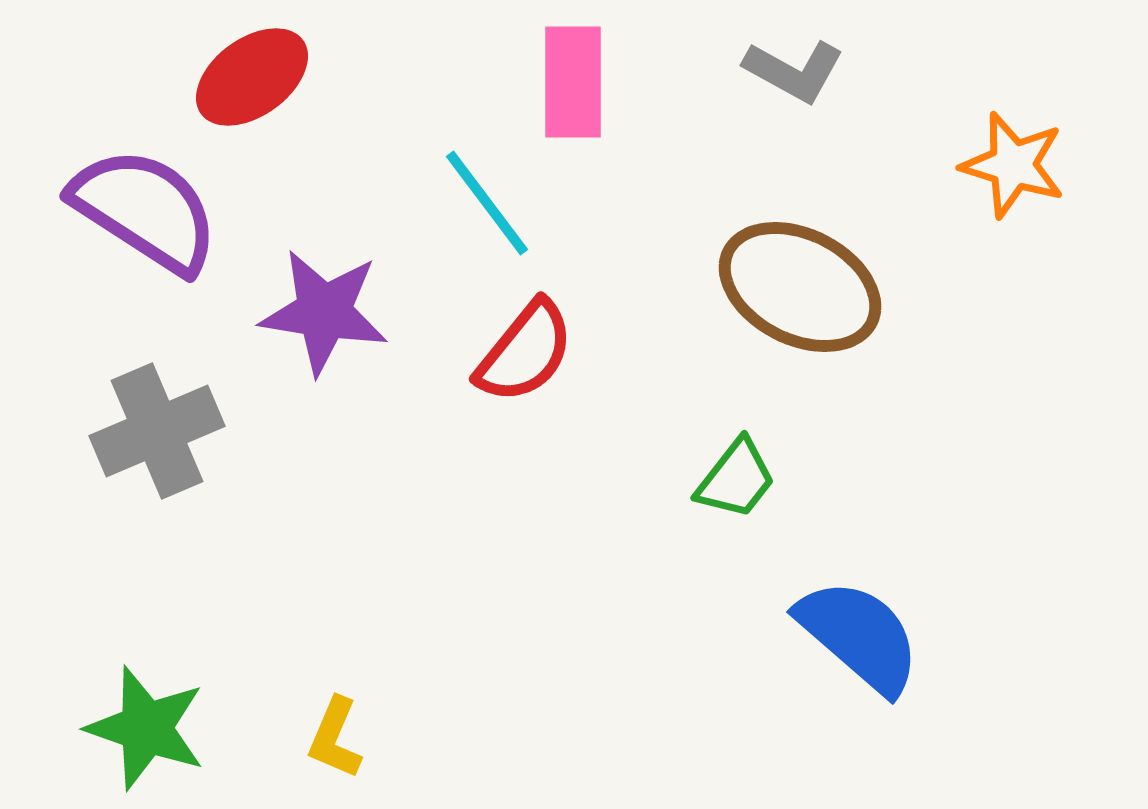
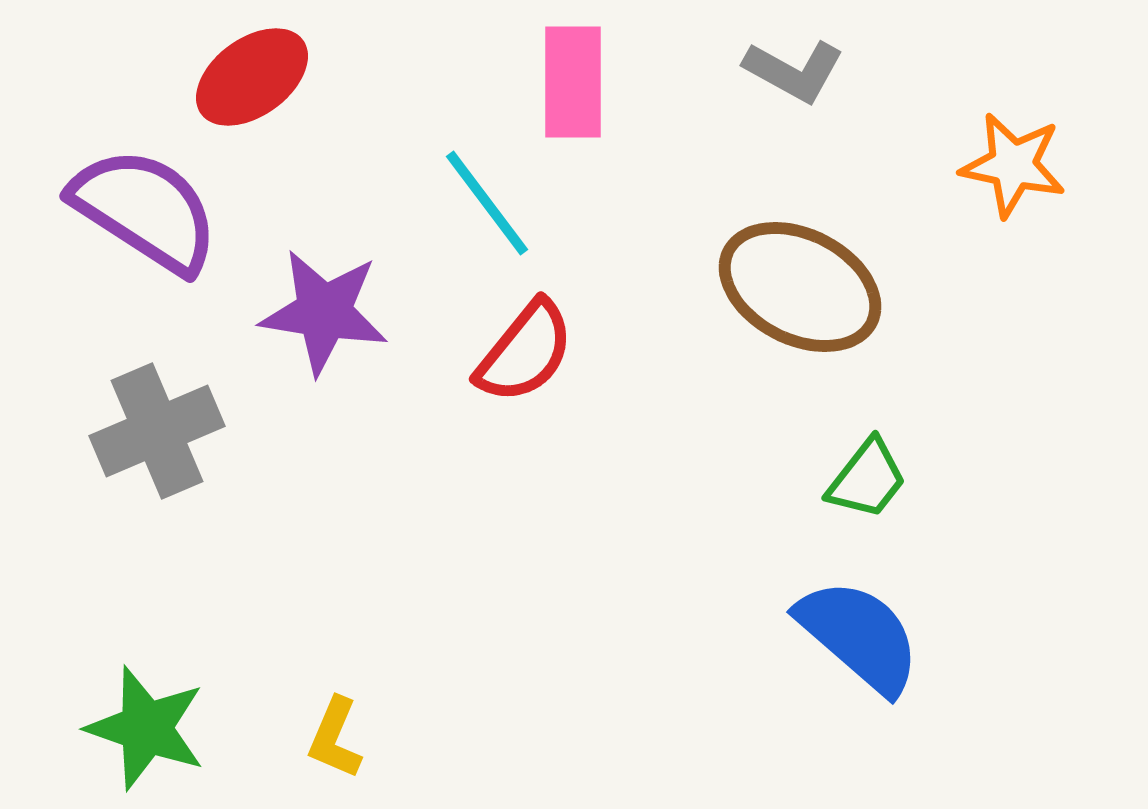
orange star: rotated 5 degrees counterclockwise
green trapezoid: moved 131 px right
